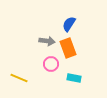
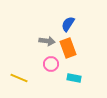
blue semicircle: moved 1 px left
